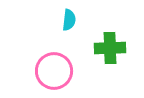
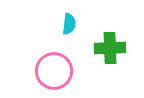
cyan semicircle: moved 4 px down
